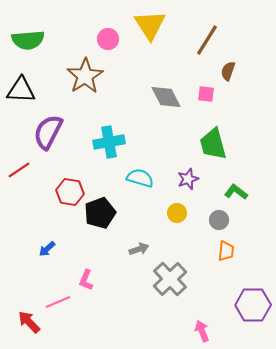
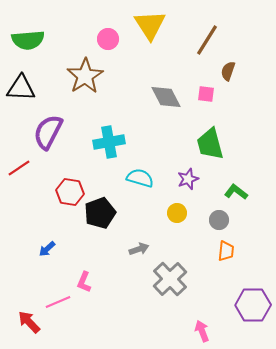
black triangle: moved 2 px up
green trapezoid: moved 3 px left
red line: moved 2 px up
pink L-shape: moved 2 px left, 2 px down
